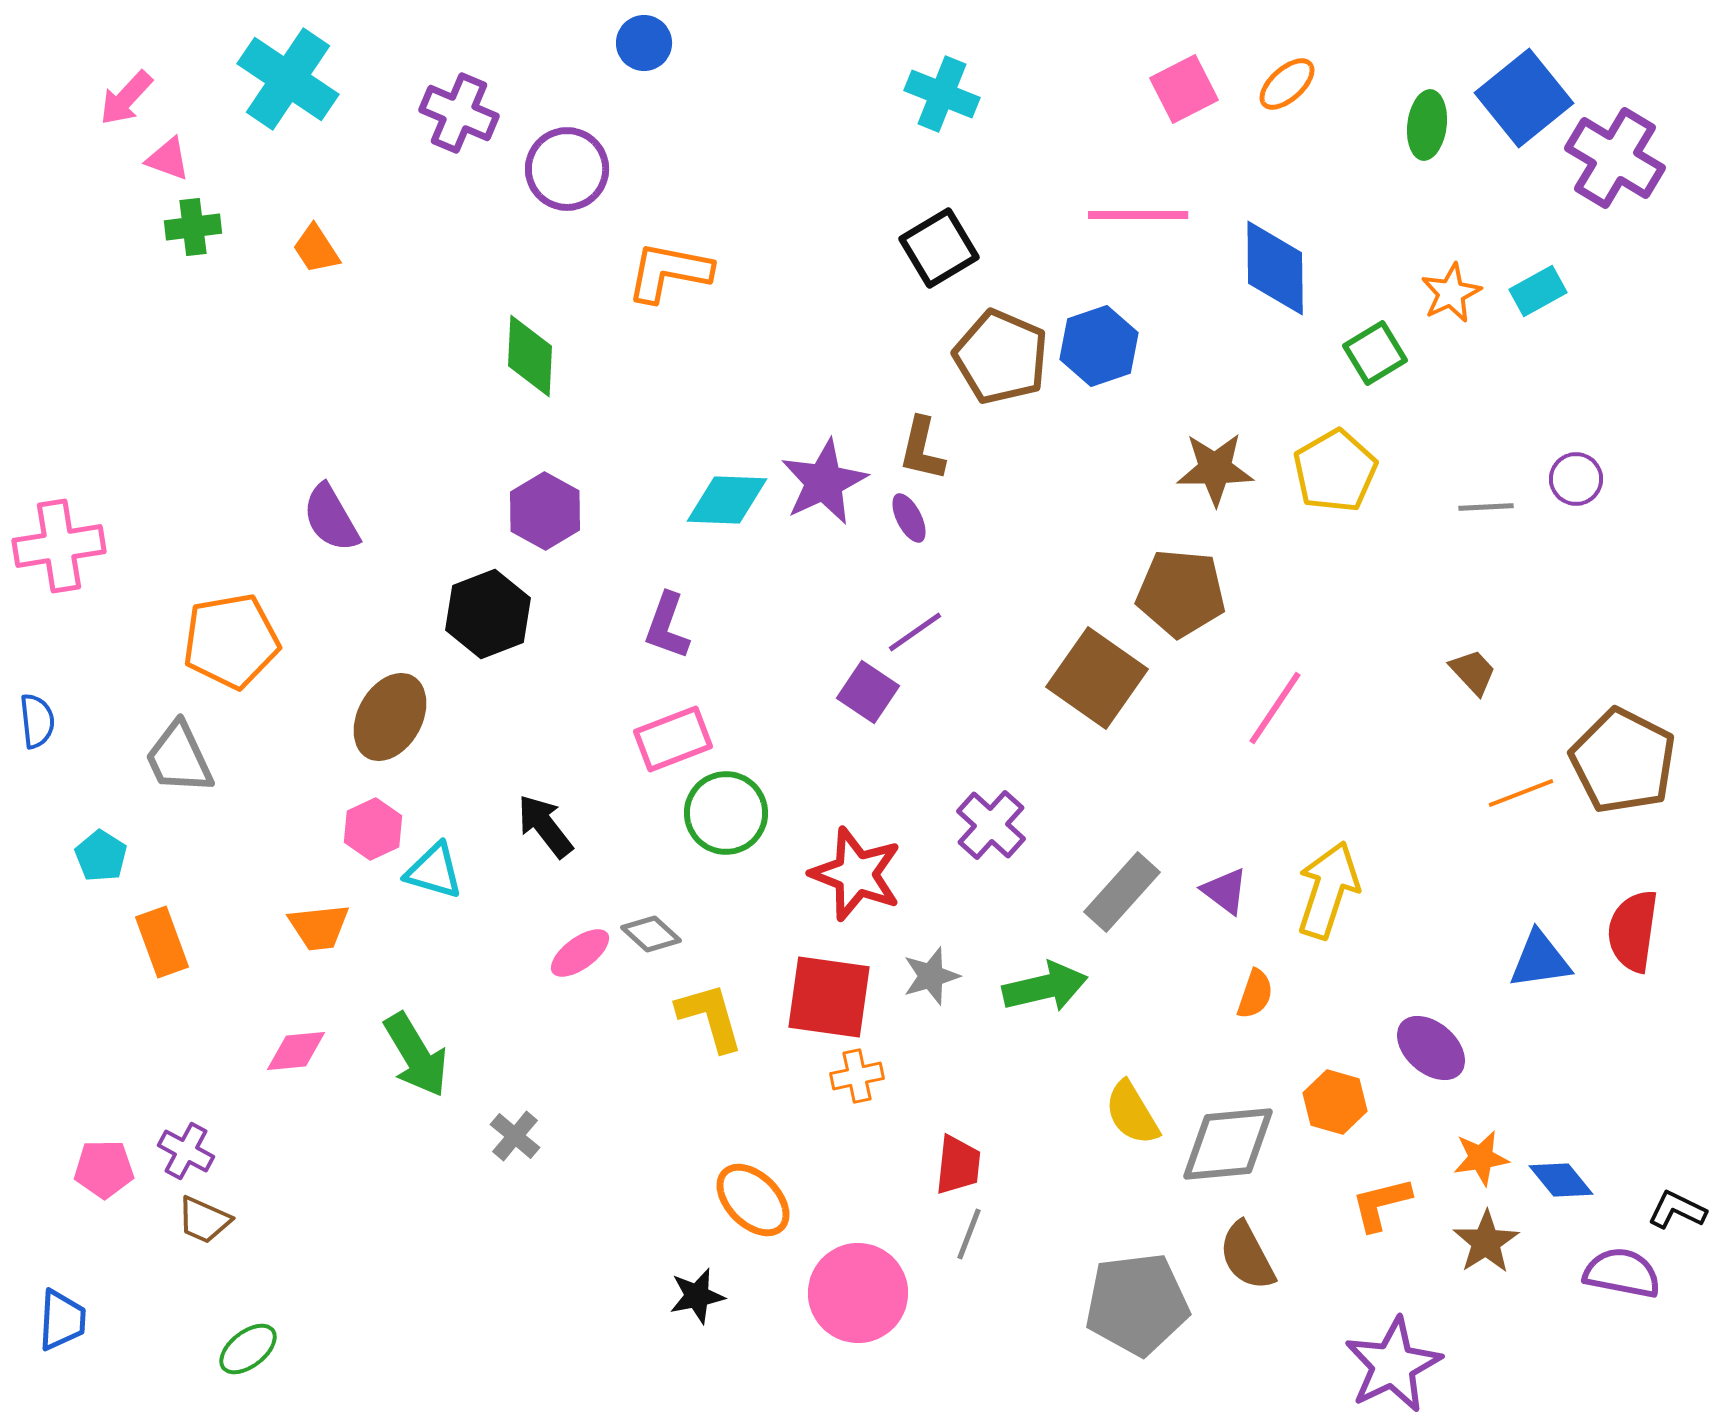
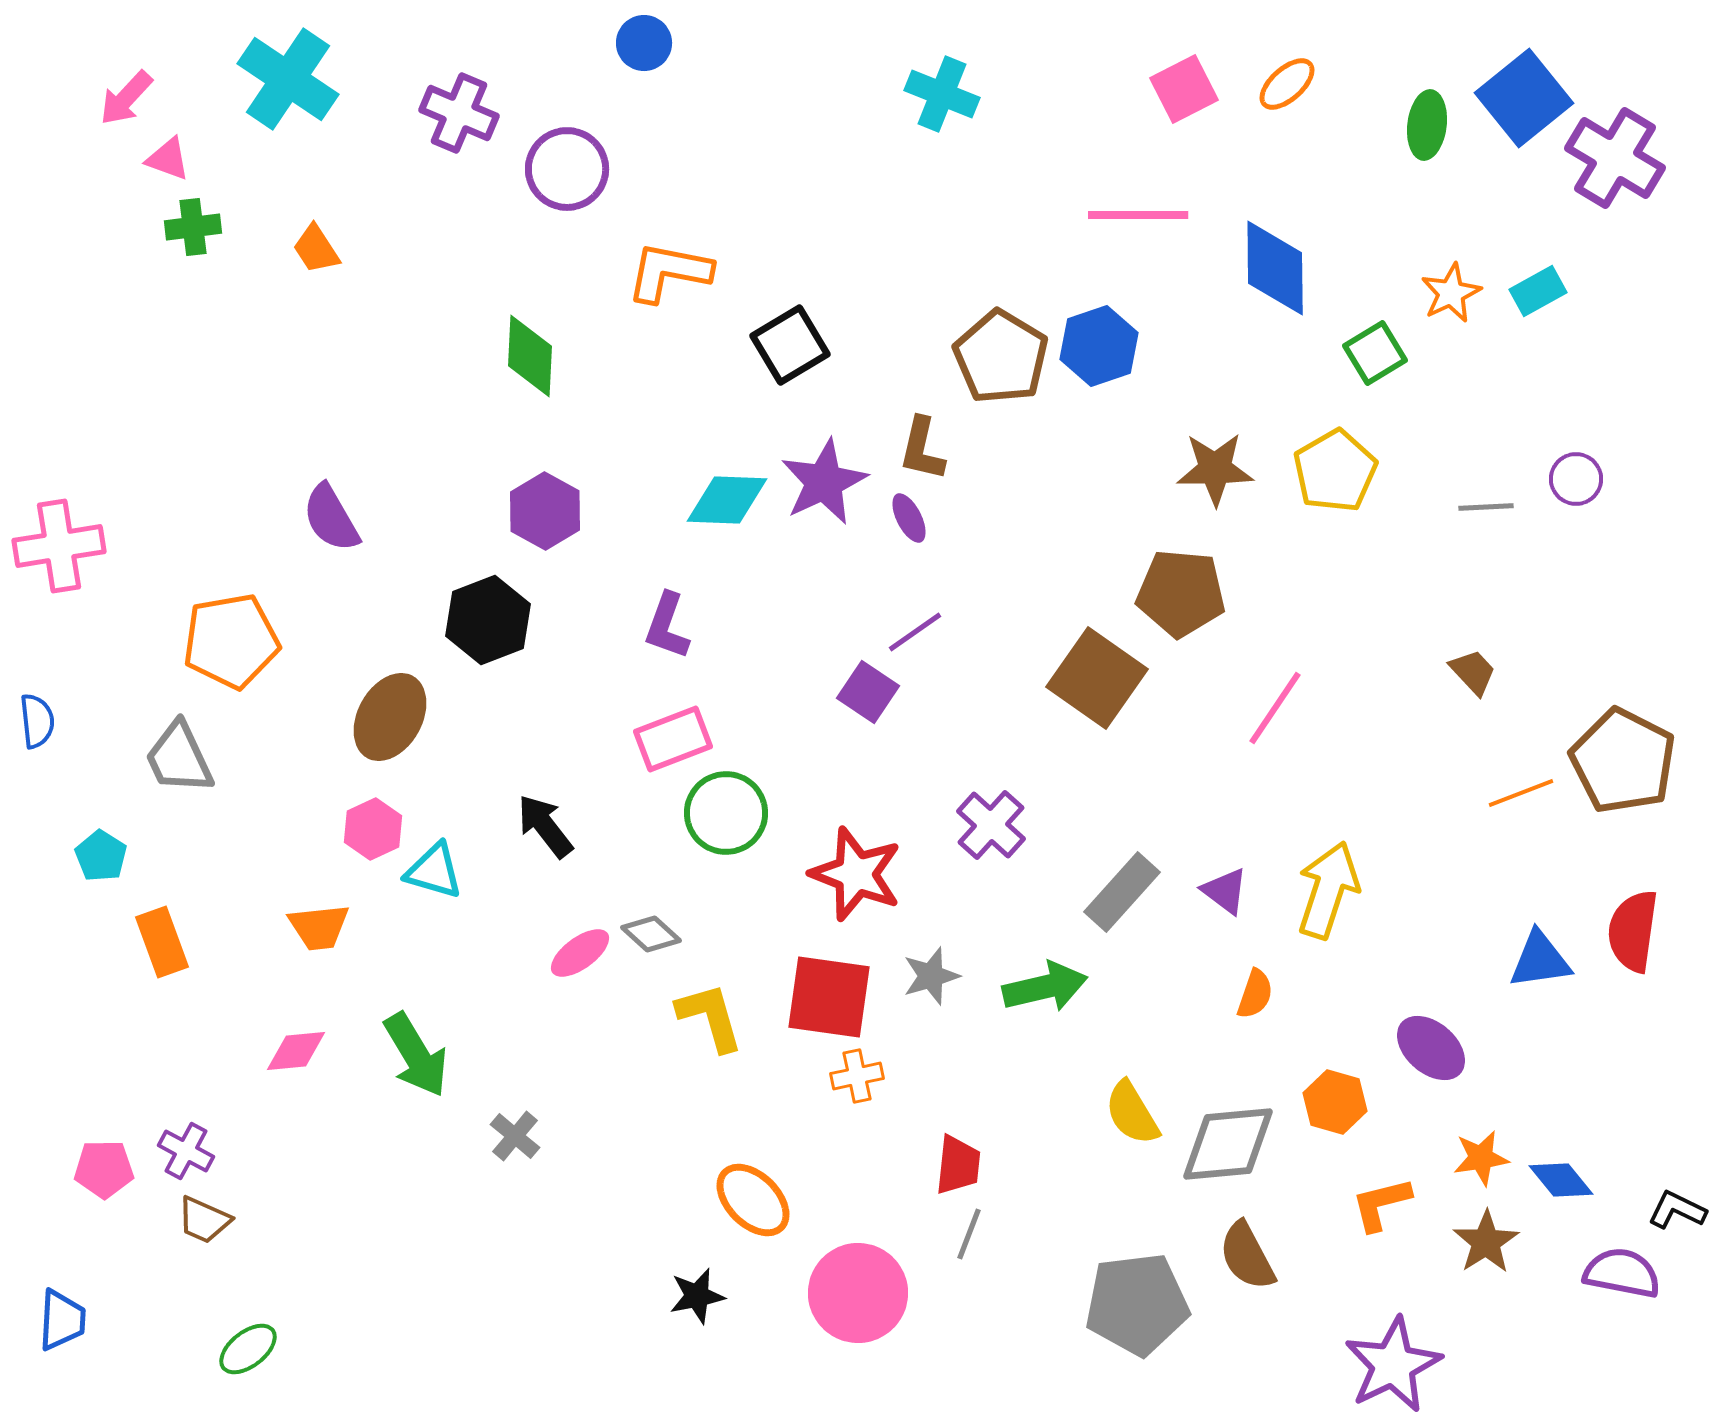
black square at (939, 248): moved 149 px left, 97 px down
brown pentagon at (1001, 357): rotated 8 degrees clockwise
black hexagon at (488, 614): moved 6 px down
